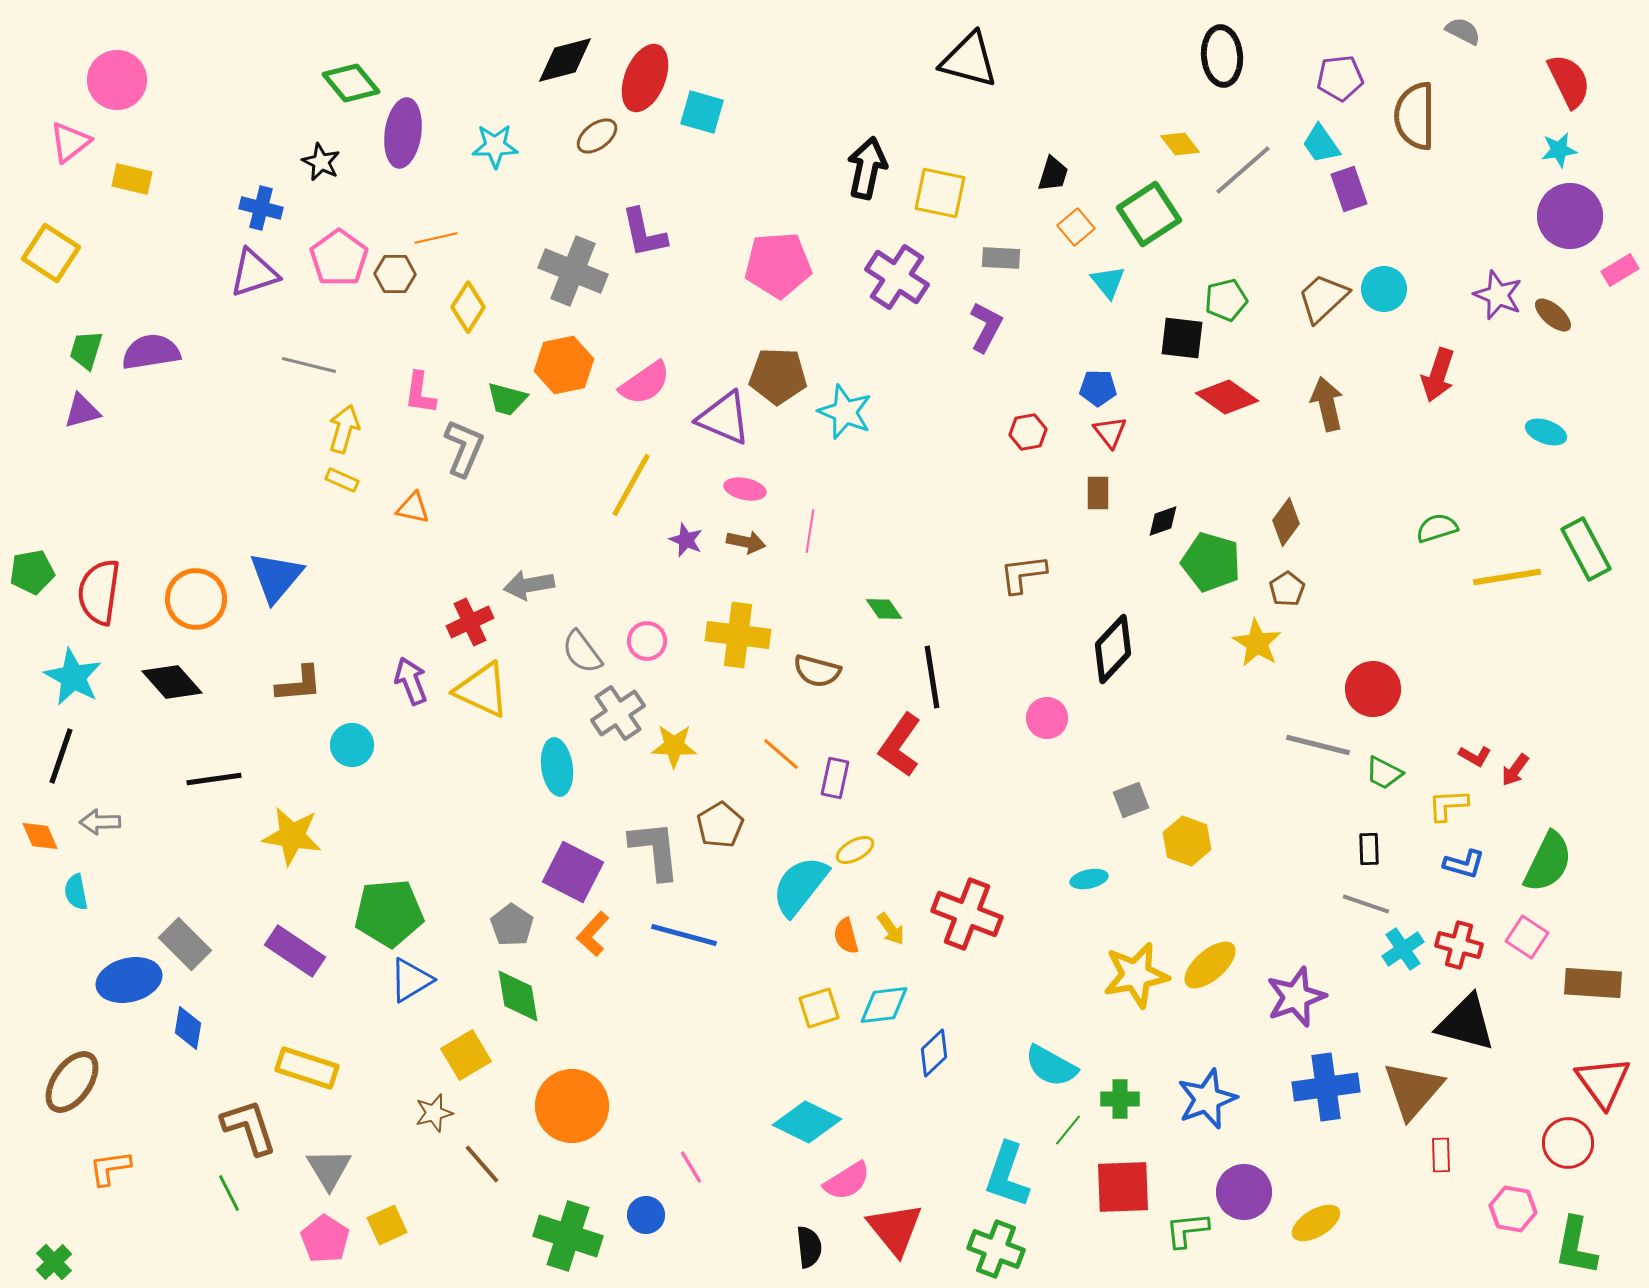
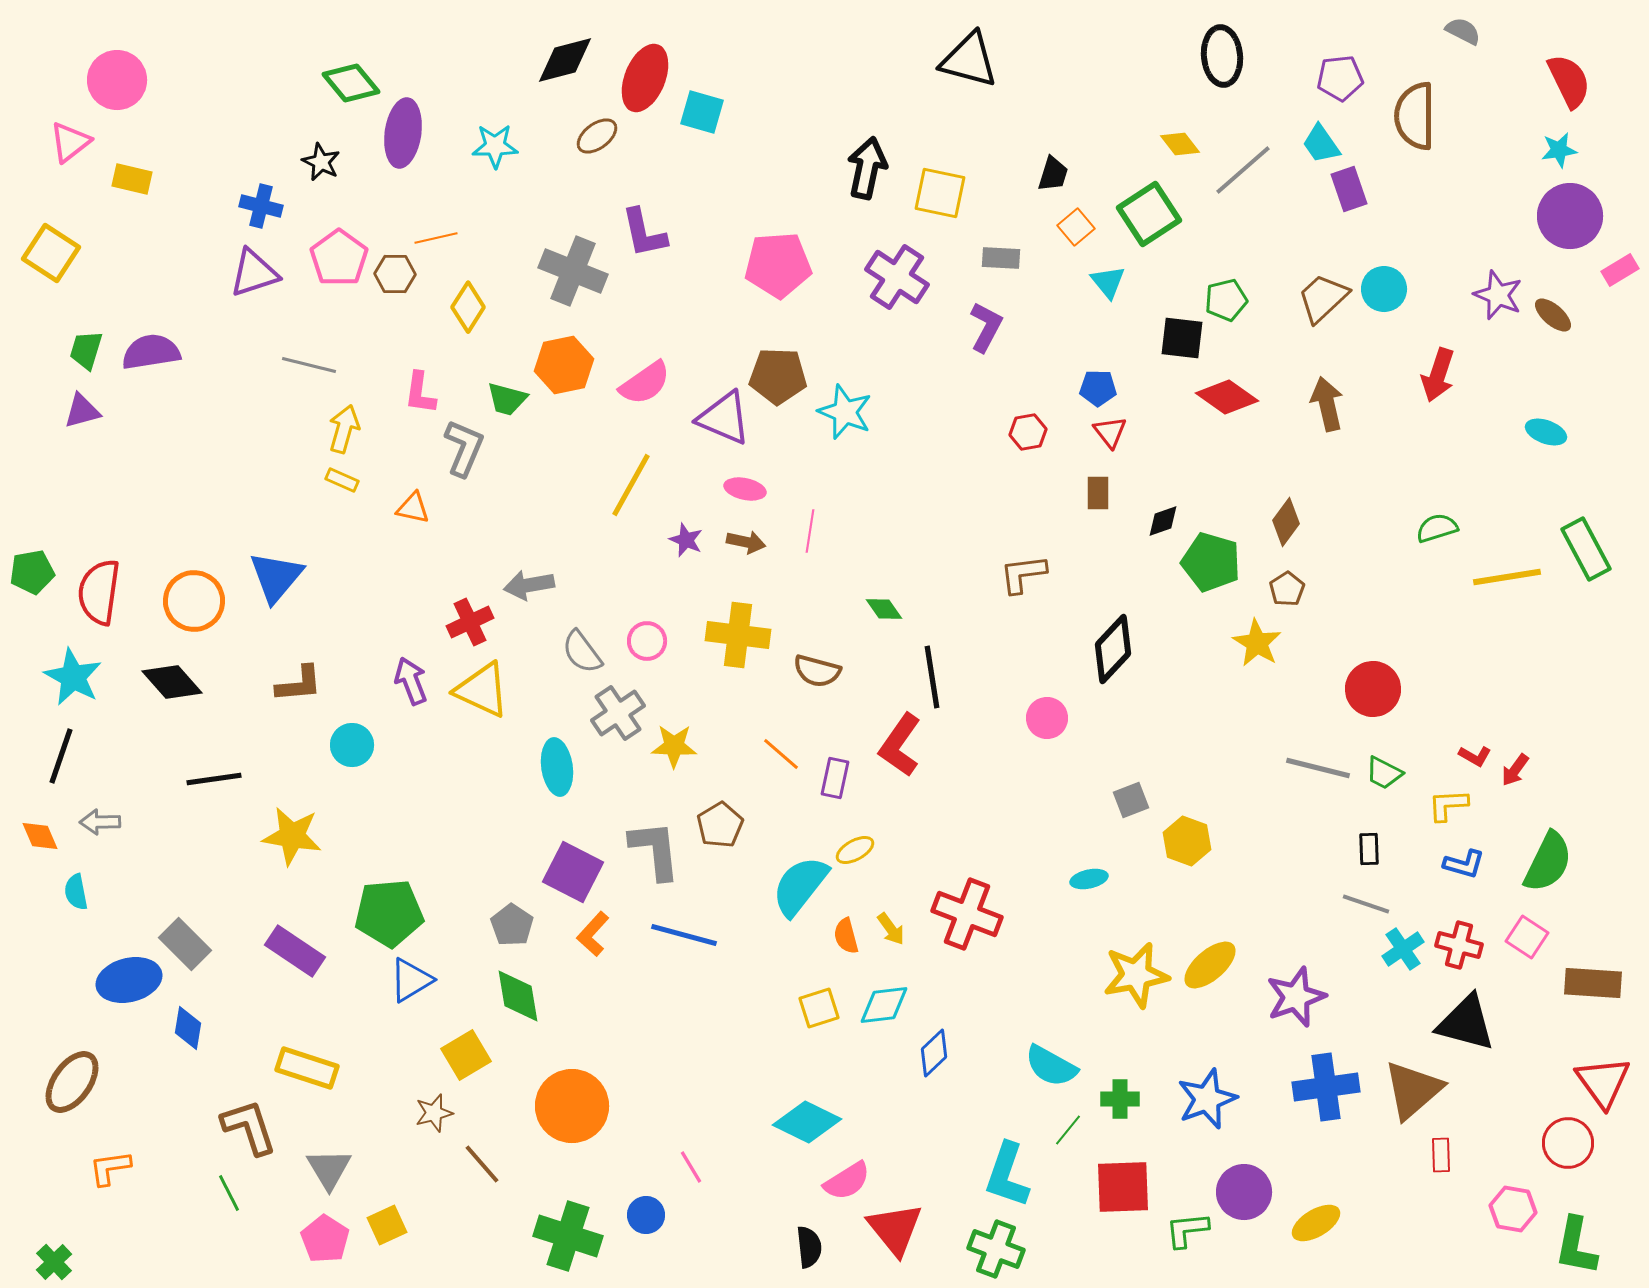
blue cross at (261, 208): moved 2 px up
orange circle at (196, 599): moved 2 px left, 2 px down
gray line at (1318, 745): moved 23 px down
brown triangle at (1413, 1090): rotated 8 degrees clockwise
